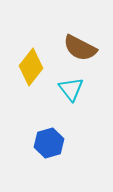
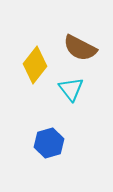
yellow diamond: moved 4 px right, 2 px up
